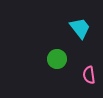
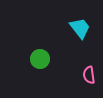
green circle: moved 17 px left
